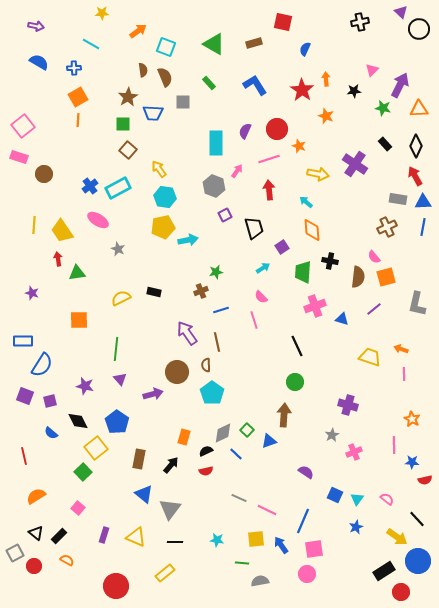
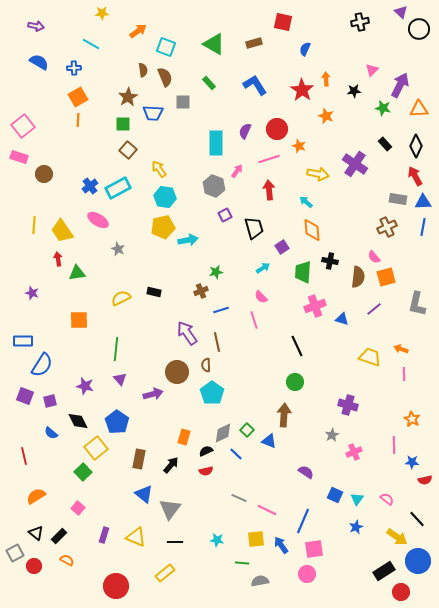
blue triangle at (269, 441): rotated 42 degrees clockwise
